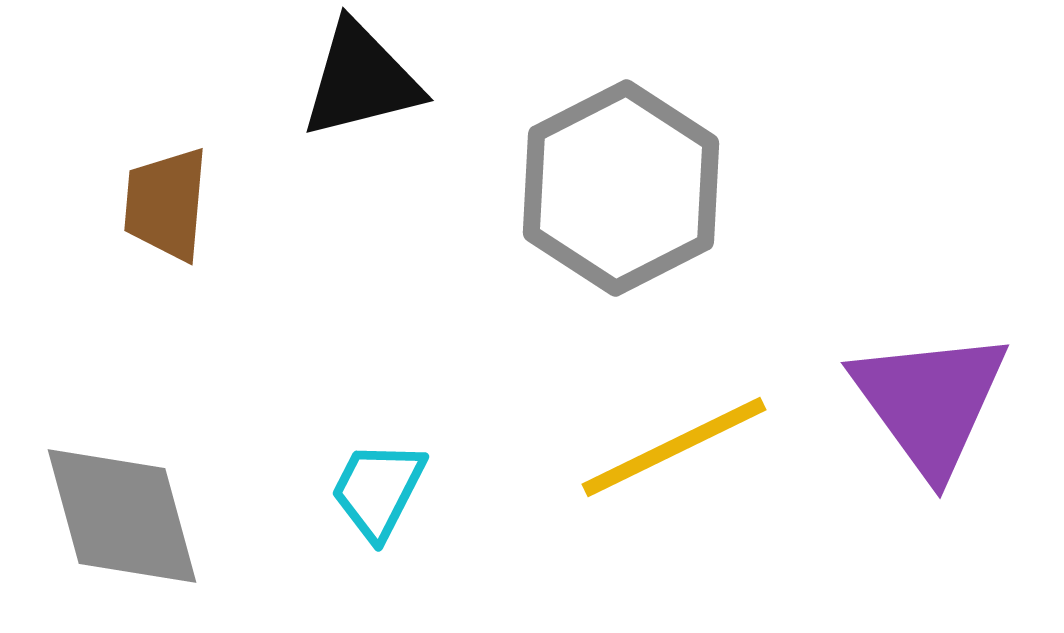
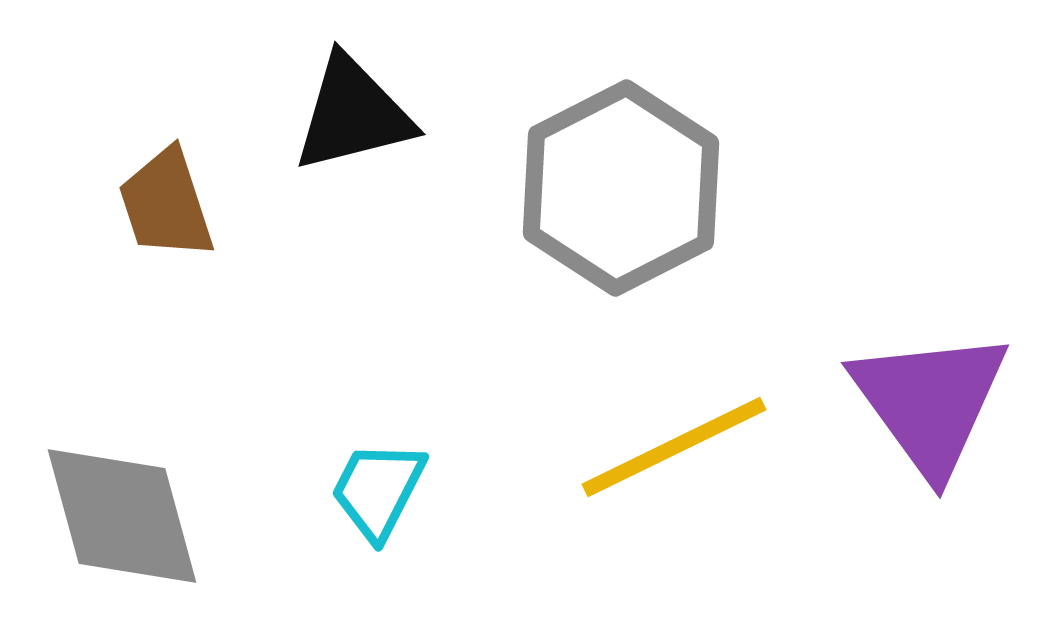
black triangle: moved 8 px left, 34 px down
brown trapezoid: rotated 23 degrees counterclockwise
